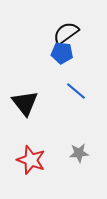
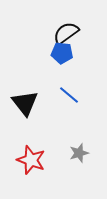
blue line: moved 7 px left, 4 px down
gray star: rotated 12 degrees counterclockwise
